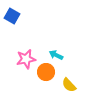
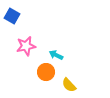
pink star: moved 13 px up
